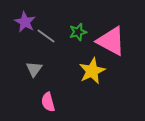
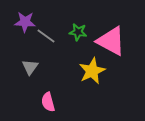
purple star: rotated 25 degrees counterclockwise
green star: rotated 24 degrees clockwise
gray triangle: moved 4 px left, 2 px up
